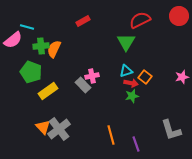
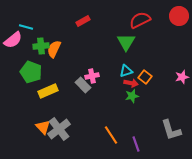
cyan line: moved 1 px left
yellow rectangle: rotated 12 degrees clockwise
orange line: rotated 18 degrees counterclockwise
